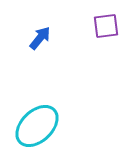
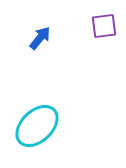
purple square: moved 2 px left
